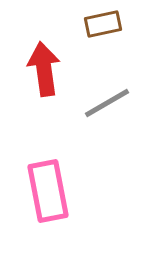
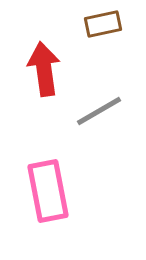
gray line: moved 8 px left, 8 px down
